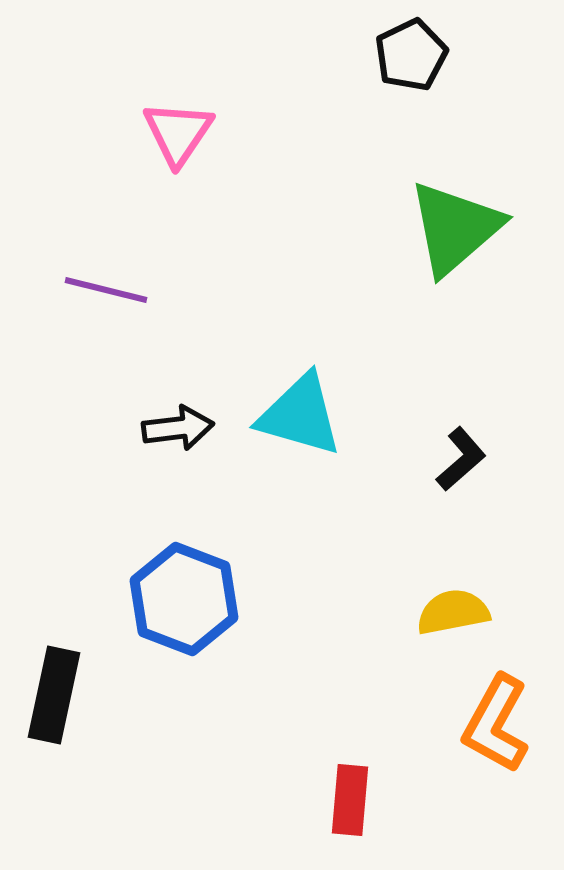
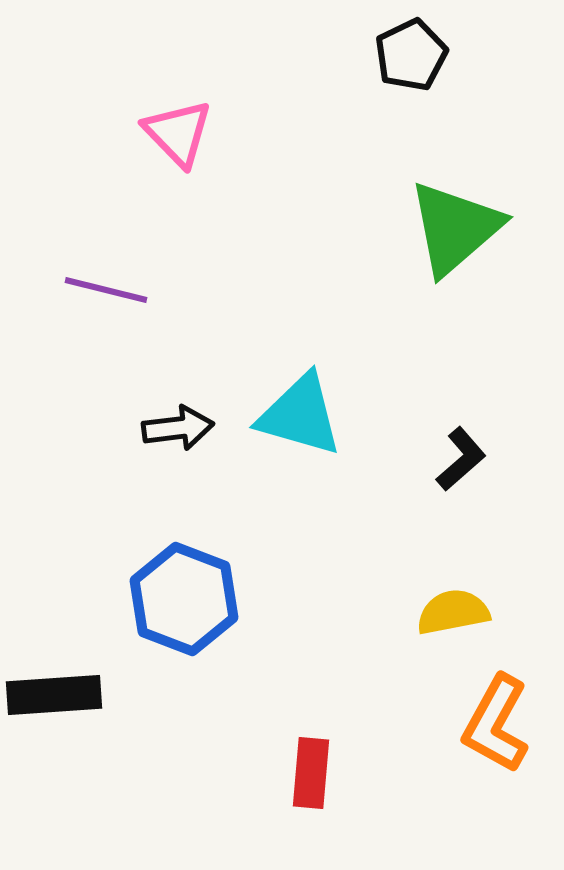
pink triangle: rotated 18 degrees counterclockwise
black rectangle: rotated 74 degrees clockwise
red rectangle: moved 39 px left, 27 px up
